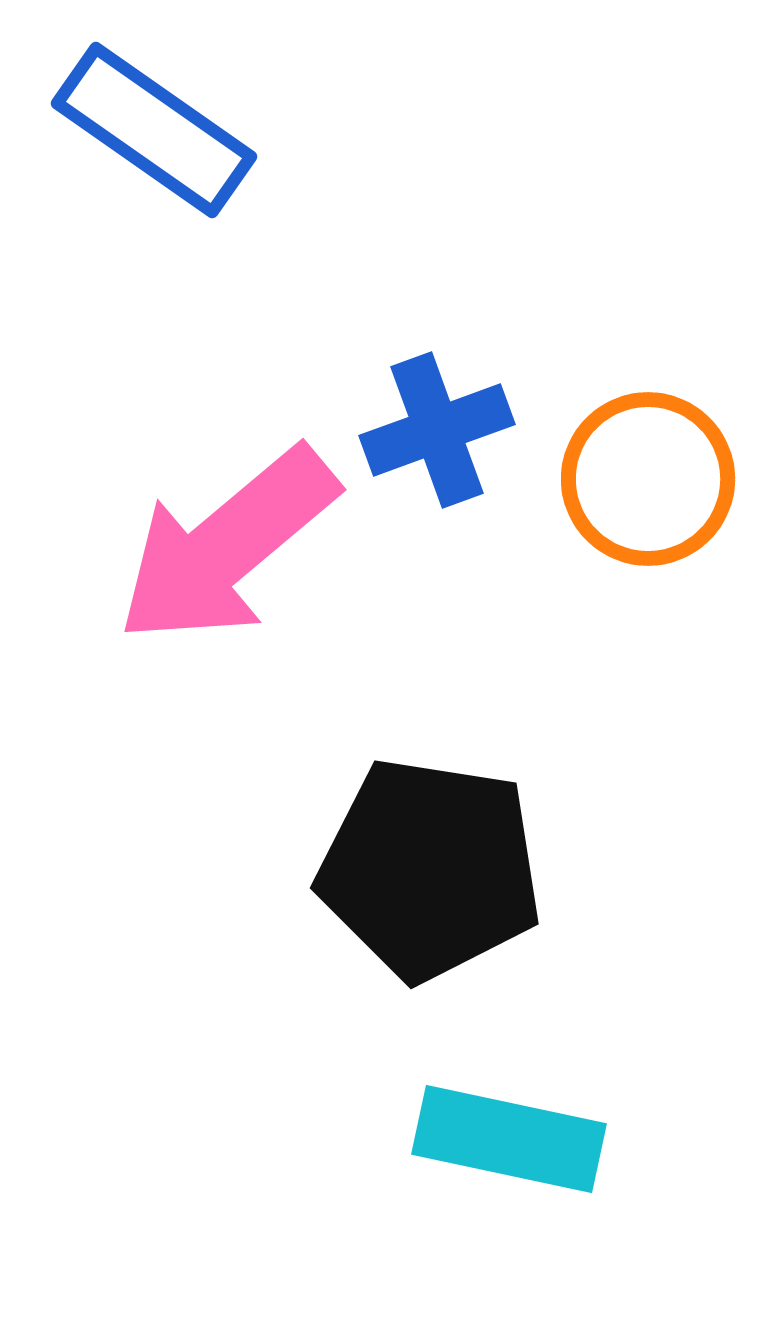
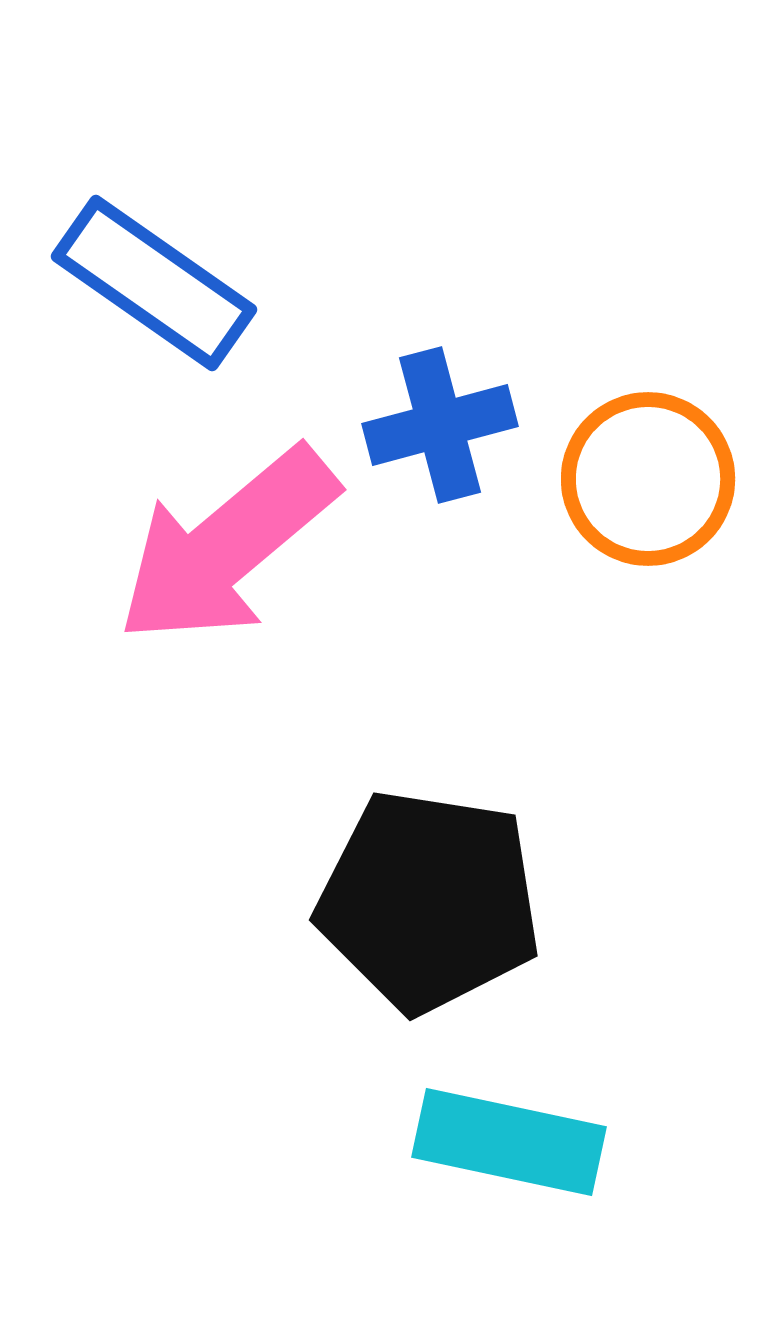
blue rectangle: moved 153 px down
blue cross: moved 3 px right, 5 px up; rotated 5 degrees clockwise
black pentagon: moved 1 px left, 32 px down
cyan rectangle: moved 3 px down
